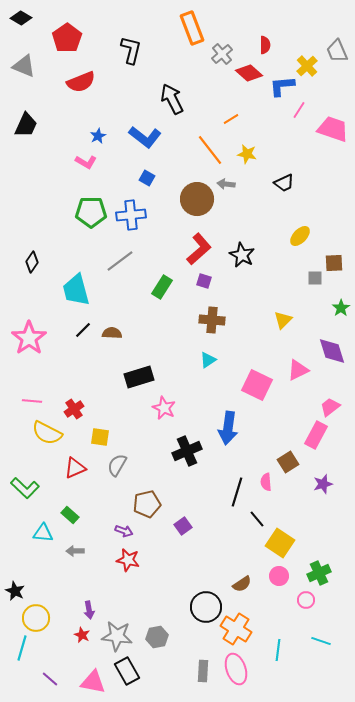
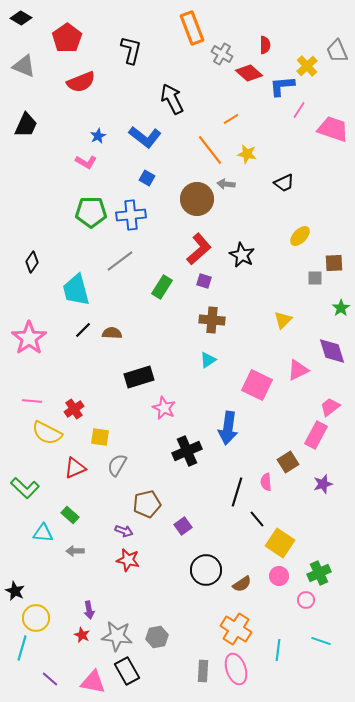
gray cross at (222, 54): rotated 20 degrees counterclockwise
black circle at (206, 607): moved 37 px up
